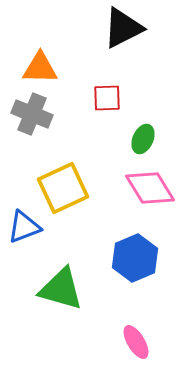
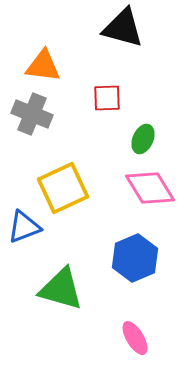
black triangle: rotated 42 degrees clockwise
orange triangle: moved 3 px right, 2 px up; rotated 6 degrees clockwise
pink ellipse: moved 1 px left, 4 px up
